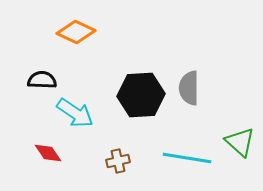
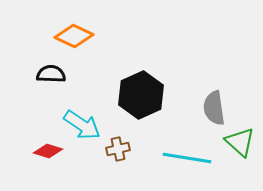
orange diamond: moved 2 px left, 4 px down
black semicircle: moved 9 px right, 6 px up
gray semicircle: moved 25 px right, 20 px down; rotated 8 degrees counterclockwise
black hexagon: rotated 21 degrees counterclockwise
cyan arrow: moved 7 px right, 12 px down
red diamond: moved 2 px up; rotated 40 degrees counterclockwise
brown cross: moved 12 px up
